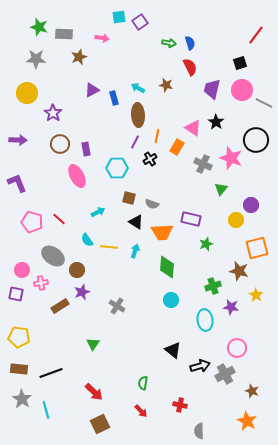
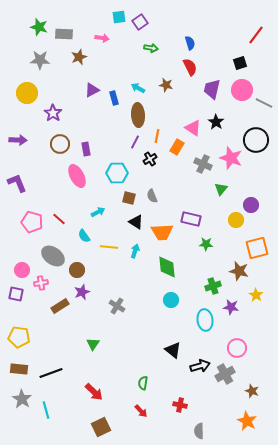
green arrow at (169, 43): moved 18 px left, 5 px down
gray star at (36, 59): moved 4 px right, 1 px down
cyan hexagon at (117, 168): moved 5 px down
gray semicircle at (152, 204): moved 8 px up; rotated 48 degrees clockwise
cyan semicircle at (87, 240): moved 3 px left, 4 px up
green star at (206, 244): rotated 24 degrees clockwise
green diamond at (167, 267): rotated 10 degrees counterclockwise
brown square at (100, 424): moved 1 px right, 3 px down
